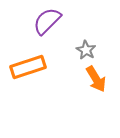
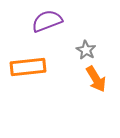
purple semicircle: rotated 24 degrees clockwise
orange rectangle: rotated 12 degrees clockwise
